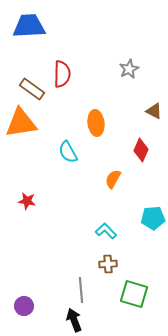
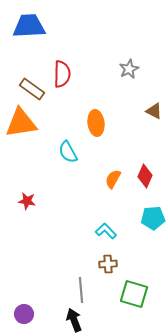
red diamond: moved 4 px right, 26 px down
purple circle: moved 8 px down
